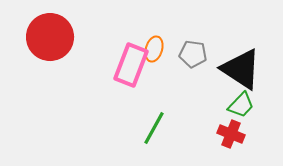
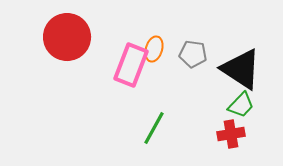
red circle: moved 17 px right
red cross: rotated 32 degrees counterclockwise
